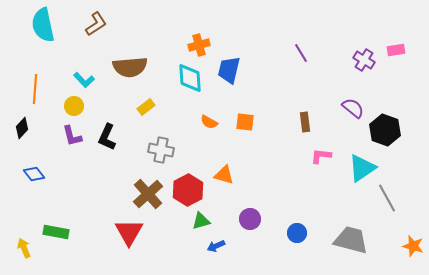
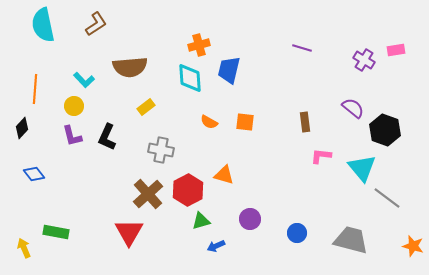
purple line: moved 1 px right, 5 px up; rotated 42 degrees counterclockwise
cyan triangle: rotated 36 degrees counterclockwise
gray line: rotated 24 degrees counterclockwise
